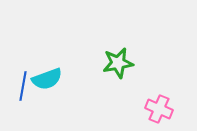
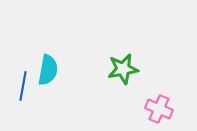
green star: moved 5 px right, 6 px down
cyan semicircle: moved 1 px right, 9 px up; rotated 60 degrees counterclockwise
